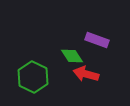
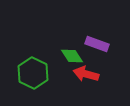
purple rectangle: moved 4 px down
green hexagon: moved 4 px up
